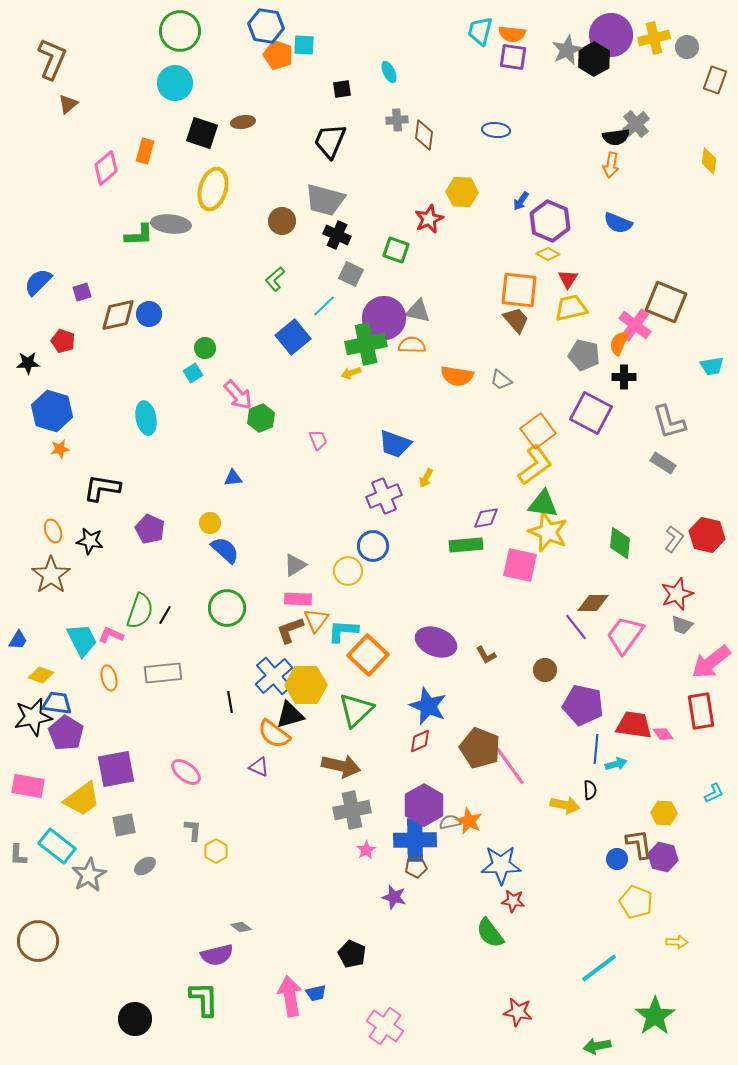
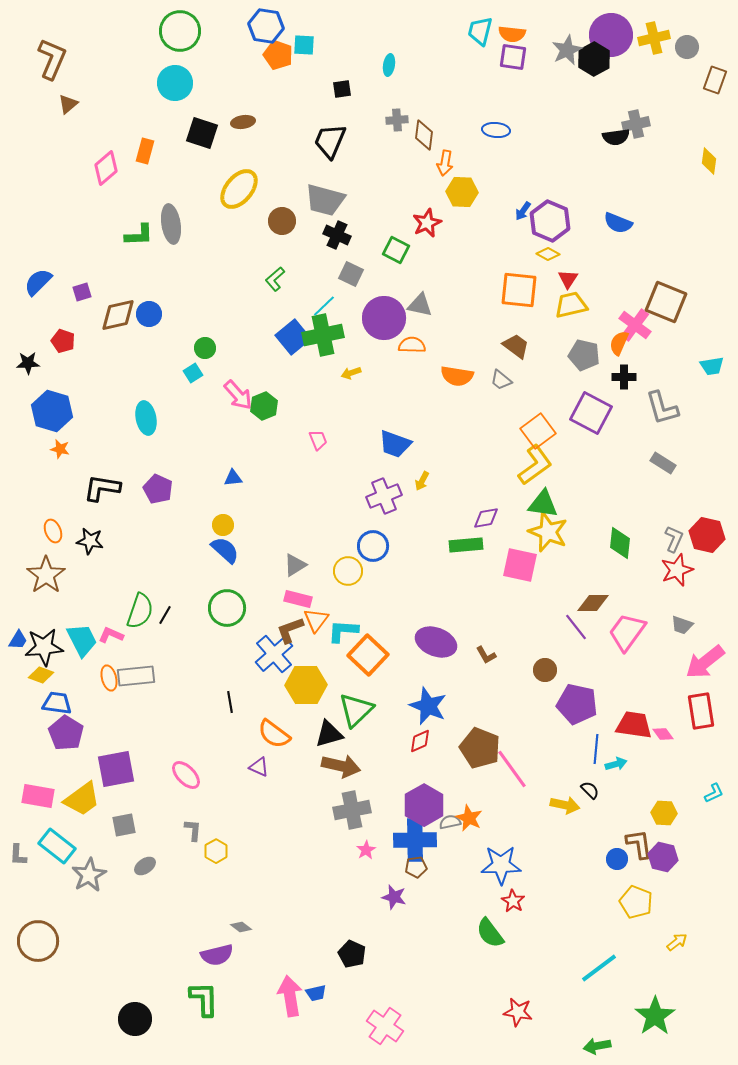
cyan ellipse at (389, 72): moved 7 px up; rotated 35 degrees clockwise
gray cross at (636, 124): rotated 28 degrees clockwise
orange arrow at (611, 165): moved 166 px left, 2 px up
yellow ellipse at (213, 189): moved 26 px right; rotated 24 degrees clockwise
blue arrow at (521, 201): moved 2 px right, 10 px down
red star at (429, 219): moved 2 px left, 4 px down
gray ellipse at (171, 224): rotated 75 degrees clockwise
green square at (396, 250): rotated 8 degrees clockwise
yellow trapezoid at (571, 308): moved 3 px up
gray triangle at (418, 311): moved 2 px right, 6 px up
brown trapezoid at (516, 320): moved 26 px down; rotated 12 degrees counterclockwise
green cross at (366, 344): moved 43 px left, 9 px up
green hexagon at (261, 418): moved 3 px right, 12 px up
gray L-shape at (669, 422): moved 7 px left, 14 px up
orange star at (60, 449): rotated 24 degrees clockwise
yellow arrow at (426, 478): moved 4 px left, 3 px down
yellow circle at (210, 523): moved 13 px right, 2 px down
purple pentagon at (150, 529): moved 8 px right, 40 px up
gray L-shape at (674, 539): rotated 12 degrees counterclockwise
brown star at (51, 575): moved 5 px left
red star at (677, 594): moved 24 px up
pink rectangle at (298, 599): rotated 12 degrees clockwise
pink trapezoid at (625, 635): moved 2 px right, 3 px up
pink arrow at (711, 662): moved 6 px left
gray rectangle at (163, 673): moved 27 px left, 3 px down
blue cross at (274, 676): moved 22 px up
purple pentagon at (583, 705): moved 6 px left, 1 px up
black triangle at (290, 715): moved 39 px right, 19 px down
black star at (33, 717): moved 11 px right, 70 px up; rotated 6 degrees clockwise
pink line at (510, 766): moved 2 px right, 3 px down
pink ellipse at (186, 772): moved 3 px down; rotated 8 degrees clockwise
pink rectangle at (28, 786): moved 10 px right, 10 px down
black semicircle at (590, 790): rotated 42 degrees counterclockwise
orange star at (469, 821): moved 3 px up
red star at (513, 901): rotated 25 degrees clockwise
yellow arrow at (677, 942): rotated 40 degrees counterclockwise
